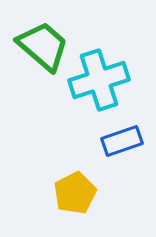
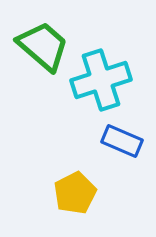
cyan cross: moved 2 px right
blue rectangle: rotated 42 degrees clockwise
